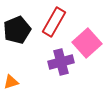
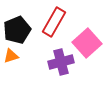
orange triangle: moved 26 px up
